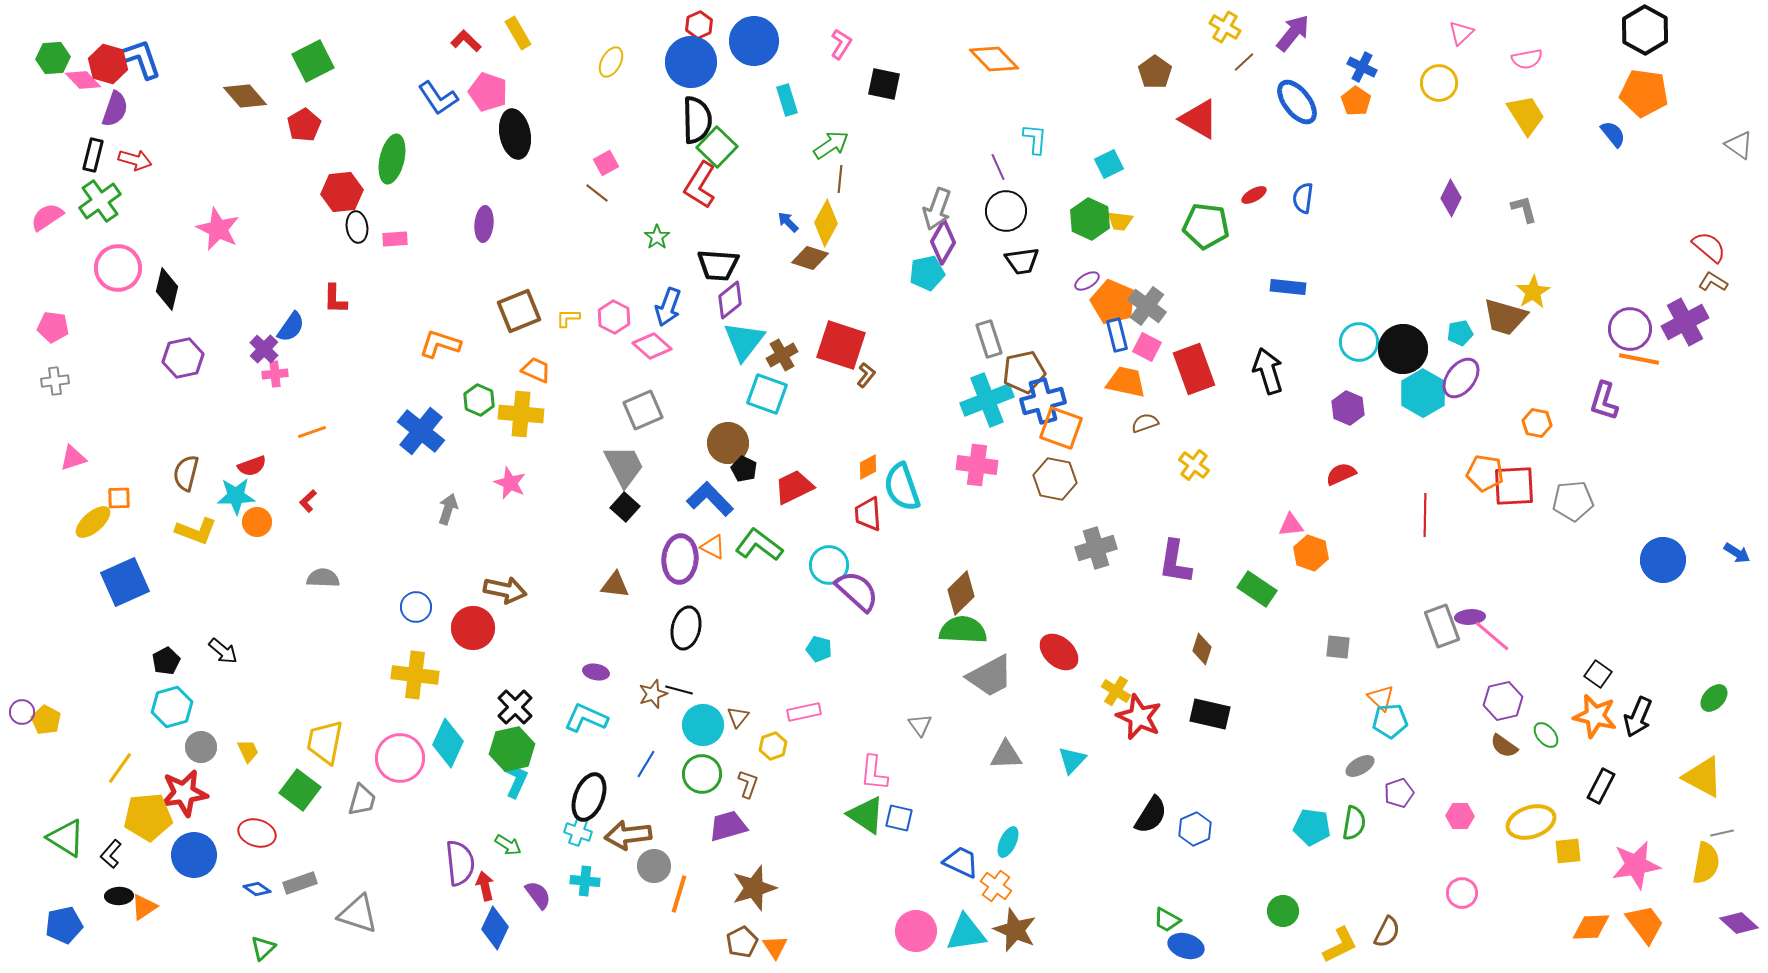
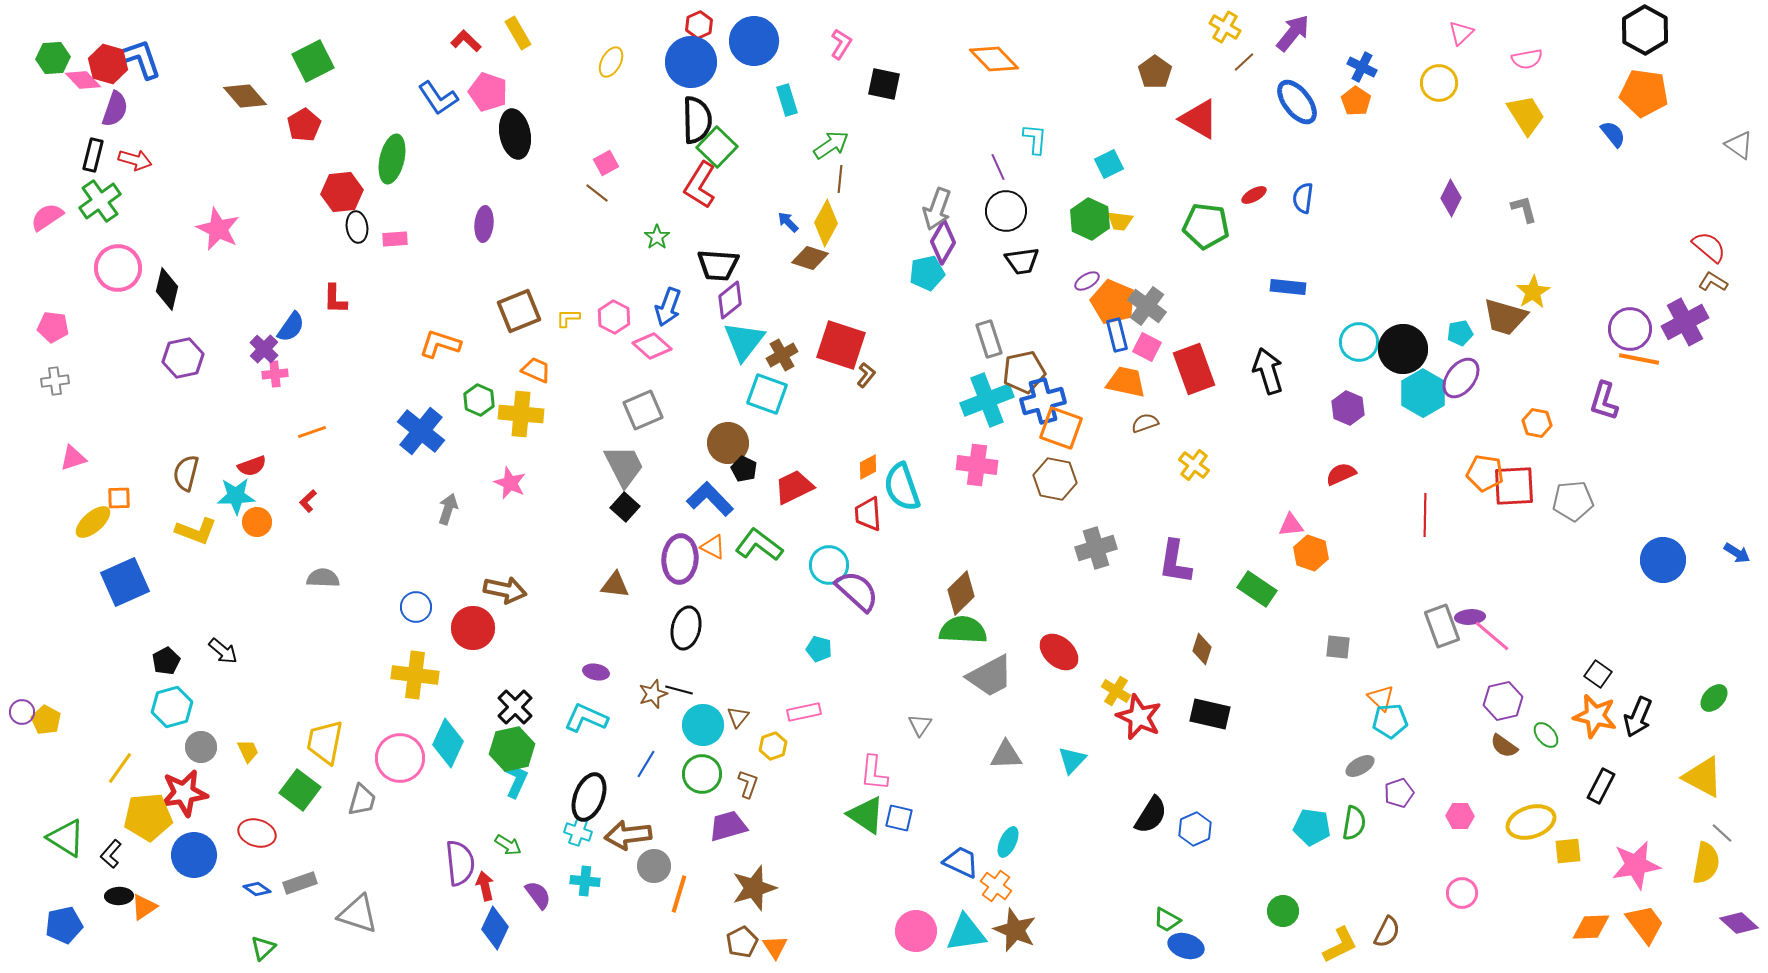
gray triangle at (920, 725): rotated 10 degrees clockwise
gray line at (1722, 833): rotated 55 degrees clockwise
